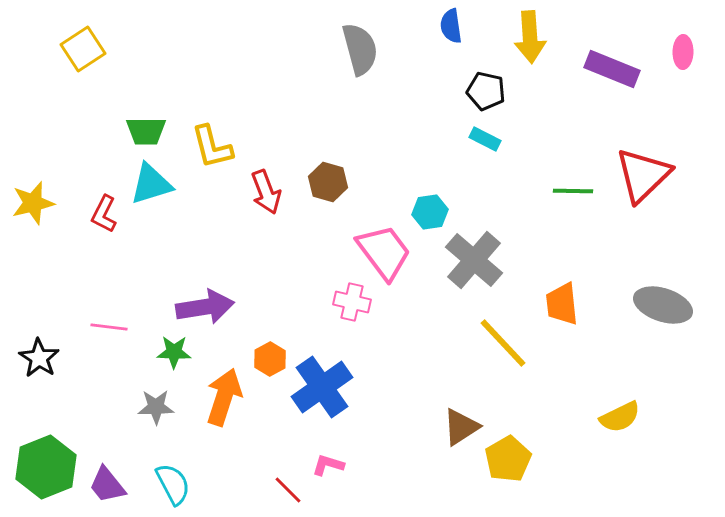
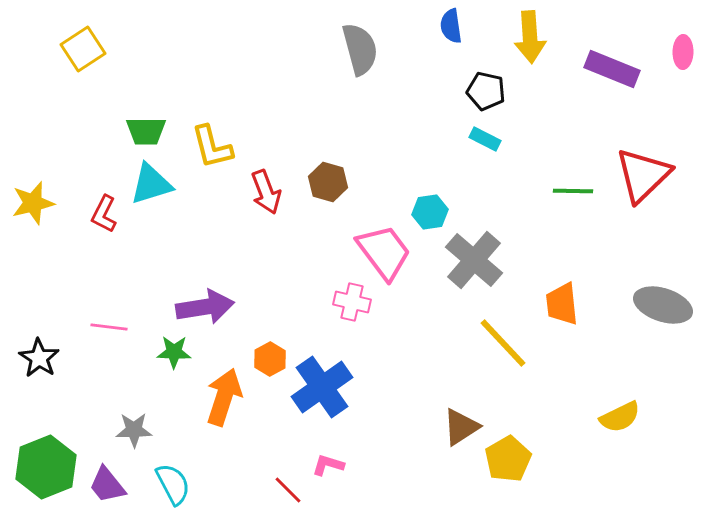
gray star: moved 22 px left, 23 px down
